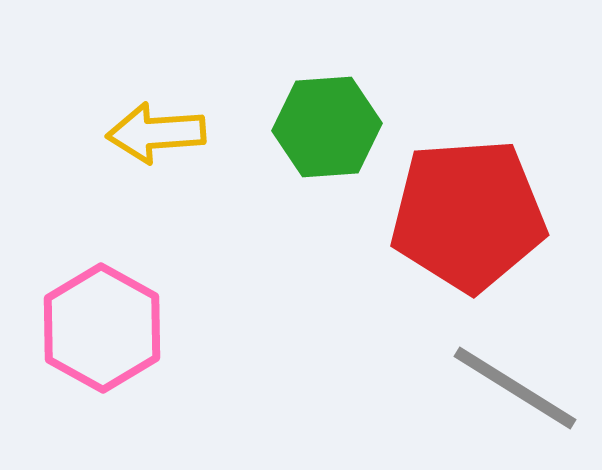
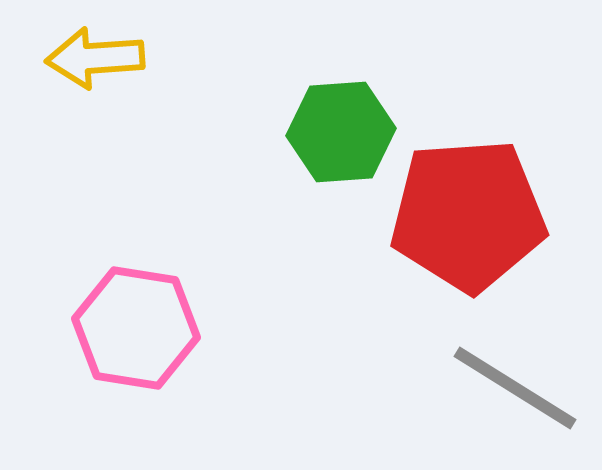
green hexagon: moved 14 px right, 5 px down
yellow arrow: moved 61 px left, 75 px up
pink hexagon: moved 34 px right; rotated 20 degrees counterclockwise
